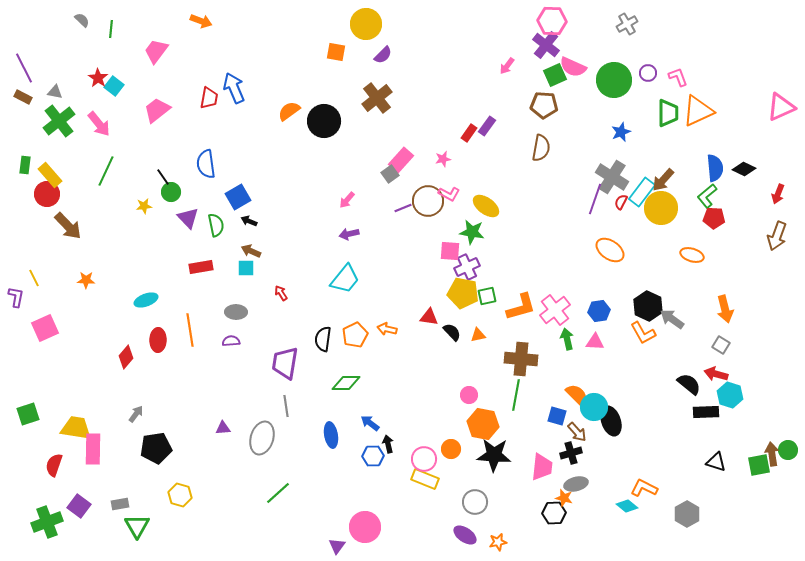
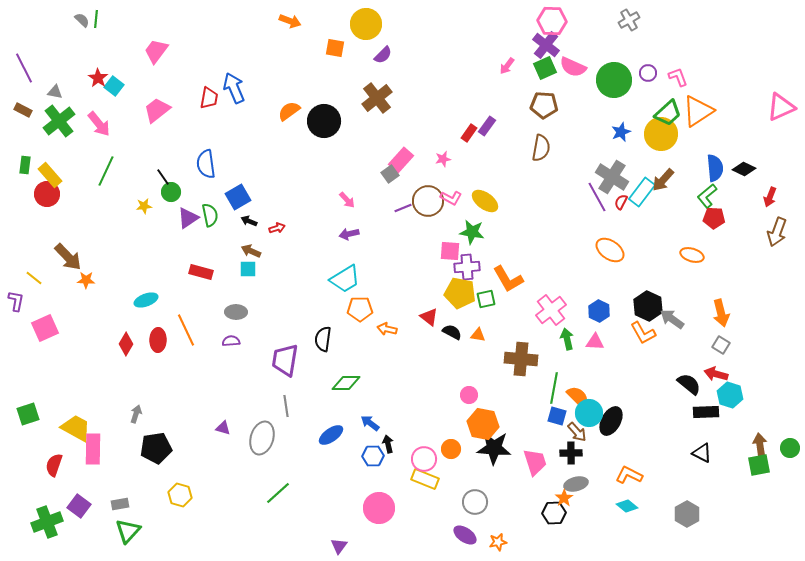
orange arrow at (201, 21): moved 89 px right
gray cross at (627, 24): moved 2 px right, 4 px up
green line at (111, 29): moved 15 px left, 10 px up
orange square at (336, 52): moved 1 px left, 4 px up
green square at (555, 75): moved 10 px left, 7 px up
brown rectangle at (23, 97): moved 13 px down
orange triangle at (698, 111): rotated 8 degrees counterclockwise
green trapezoid at (668, 113): rotated 48 degrees clockwise
pink L-shape at (449, 194): moved 2 px right, 4 px down
red arrow at (778, 194): moved 8 px left, 3 px down
purple line at (595, 199): moved 2 px right, 2 px up; rotated 48 degrees counterclockwise
pink arrow at (347, 200): rotated 84 degrees counterclockwise
yellow ellipse at (486, 206): moved 1 px left, 5 px up
yellow circle at (661, 208): moved 74 px up
purple triangle at (188, 218): rotated 40 degrees clockwise
green semicircle at (216, 225): moved 6 px left, 10 px up
brown arrow at (68, 226): moved 31 px down
brown arrow at (777, 236): moved 4 px up
red rectangle at (201, 267): moved 5 px down; rotated 25 degrees clockwise
purple cross at (467, 267): rotated 20 degrees clockwise
cyan square at (246, 268): moved 2 px right, 1 px down
yellow line at (34, 278): rotated 24 degrees counterclockwise
cyan trapezoid at (345, 279): rotated 20 degrees clockwise
red arrow at (281, 293): moved 4 px left, 65 px up; rotated 105 degrees clockwise
yellow pentagon at (463, 293): moved 3 px left
green square at (487, 296): moved 1 px left, 3 px down
purple L-shape at (16, 297): moved 4 px down
orange L-shape at (521, 307): moved 13 px left, 28 px up; rotated 76 degrees clockwise
orange arrow at (725, 309): moved 4 px left, 4 px down
pink cross at (555, 310): moved 4 px left
blue hexagon at (599, 311): rotated 25 degrees counterclockwise
red triangle at (429, 317): rotated 30 degrees clockwise
orange line at (190, 330): moved 4 px left; rotated 16 degrees counterclockwise
black semicircle at (452, 332): rotated 18 degrees counterclockwise
orange pentagon at (355, 335): moved 5 px right, 26 px up; rotated 25 degrees clockwise
orange triangle at (478, 335): rotated 21 degrees clockwise
red diamond at (126, 357): moved 13 px up; rotated 10 degrees counterclockwise
purple trapezoid at (285, 363): moved 3 px up
green line at (516, 395): moved 38 px right, 7 px up
orange semicircle at (577, 395): moved 1 px right, 2 px down
cyan circle at (594, 407): moved 5 px left, 6 px down
gray arrow at (136, 414): rotated 18 degrees counterclockwise
black ellipse at (611, 421): rotated 48 degrees clockwise
yellow trapezoid at (76, 428): rotated 20 degrees clockwise
purple triangle at (223, 428): rotated 21 degrees clockwise
blue ellipse at (331, 435): rotated 65 degrees clockwise
green circle at (788, 450): moved 2 px right, 2 px up
black cross at (571, 453): rotated 15 degrees clockwise
brown arrow at (772, 454): moved 12 px left, 9 px up
black star at (494, 455): moved 7 px up
black triangle at (716, 462): moved 14 px left, 9 px up; rotated 10 degrees clockwise
pink trapezoid at (542, 467): moved 7 px left, 5 px up; rotated 24 degrees counterclockwise
orange L-shape at (644, 488): moved 15 px left, 13 px up
orange star at (564, 498): rotated 24 degrees clockwise
green triangle at (137, 526): moved 9 px left, 5 px down; rotated 12 degrees clockwise
pink circle at (365, 527): moved 14 px right, 19 px up
purple triangle at (337, 546): moved 2 px right
